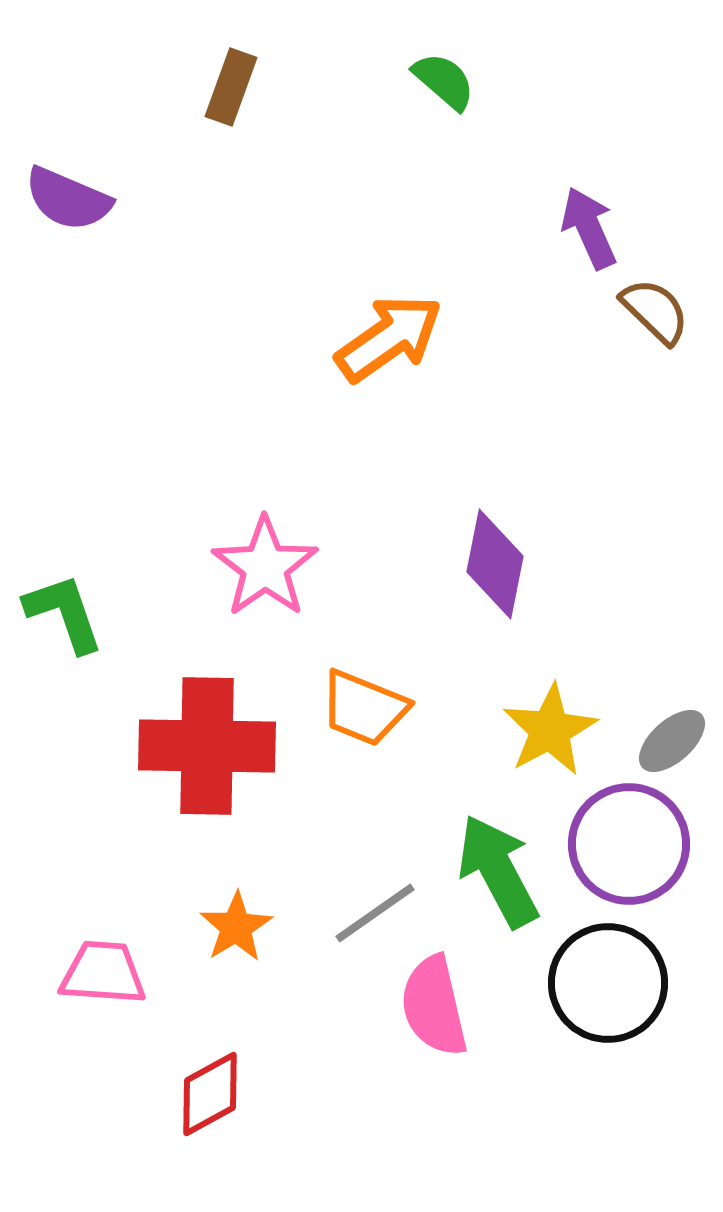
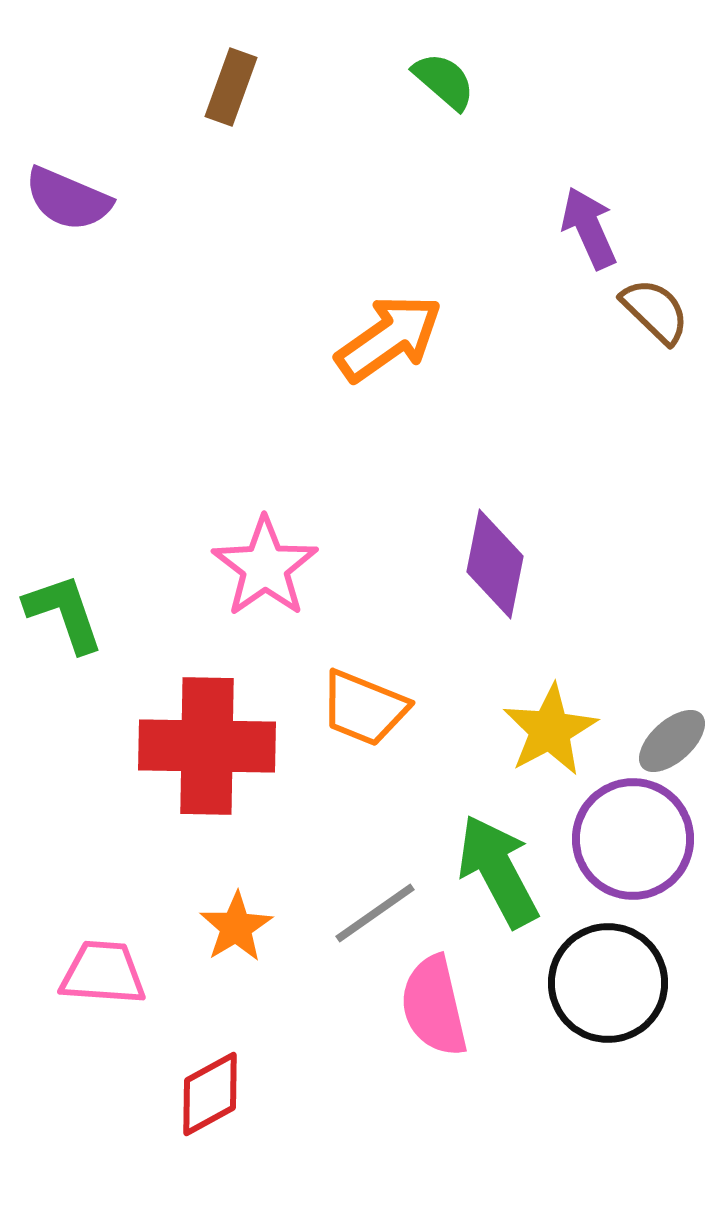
purple circle: moved 4 px right, 5 px up
